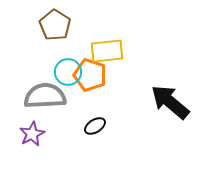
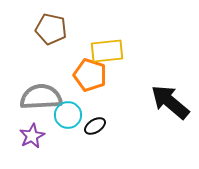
brown pentagon: moved 4 px left, 4 px down; rotated 20 degrees counterclockwise
cyan circle: moved 43 px down
gray semicircle: moved 4 px left, 1 px down
purple star: moved 2 px down
